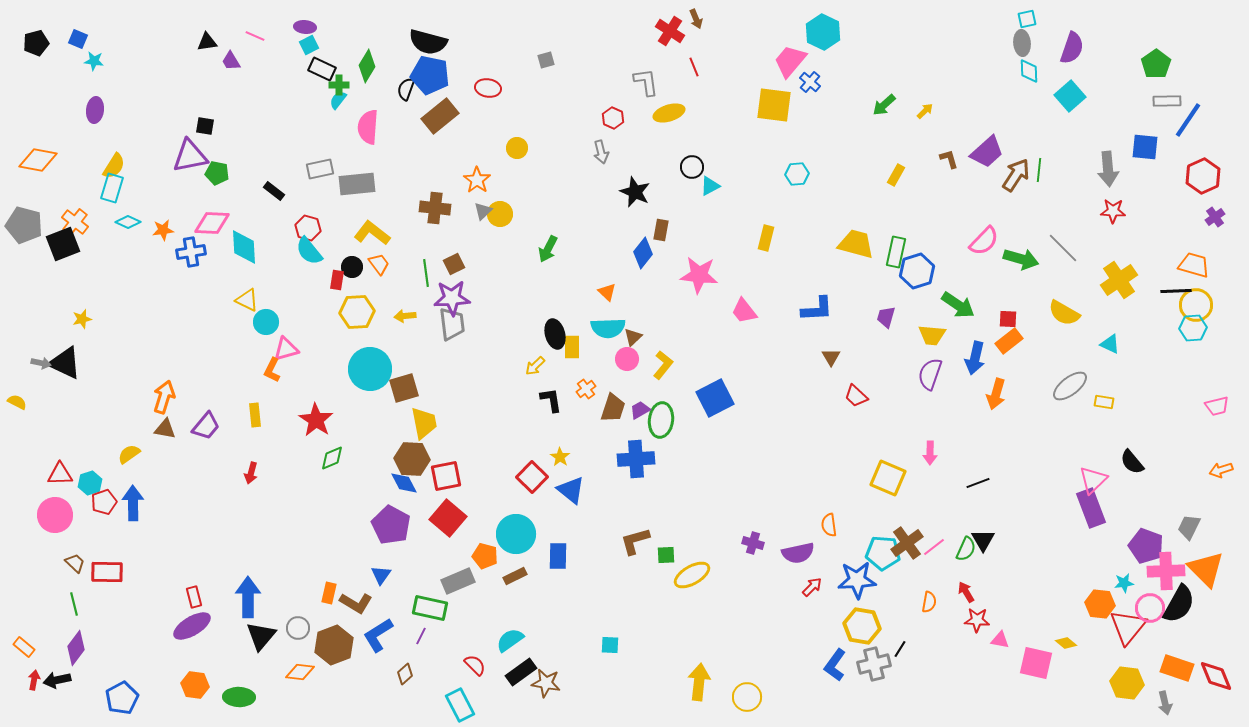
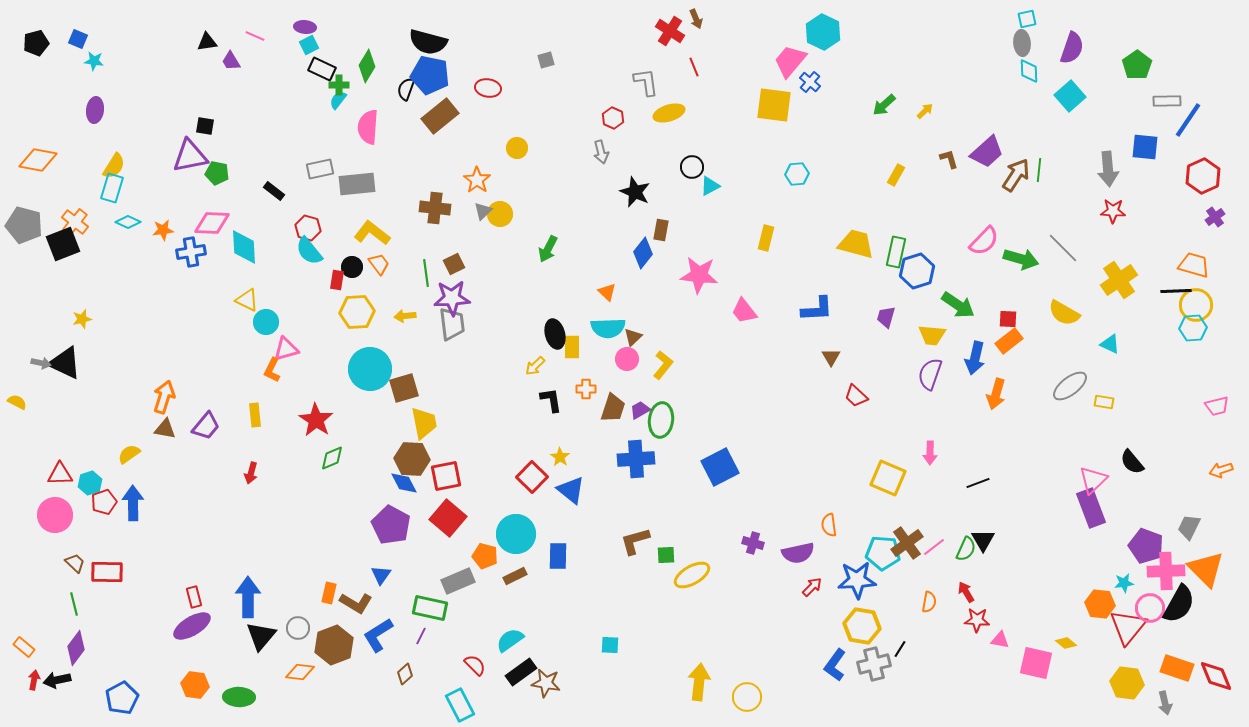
green pentagon at (1156, 64): moved 19 px left, 1 px down
orange cross at (586, 389): rotated 36 degrees clockwise
blue square at (715, 398): moved 5 px right, 69 px down
